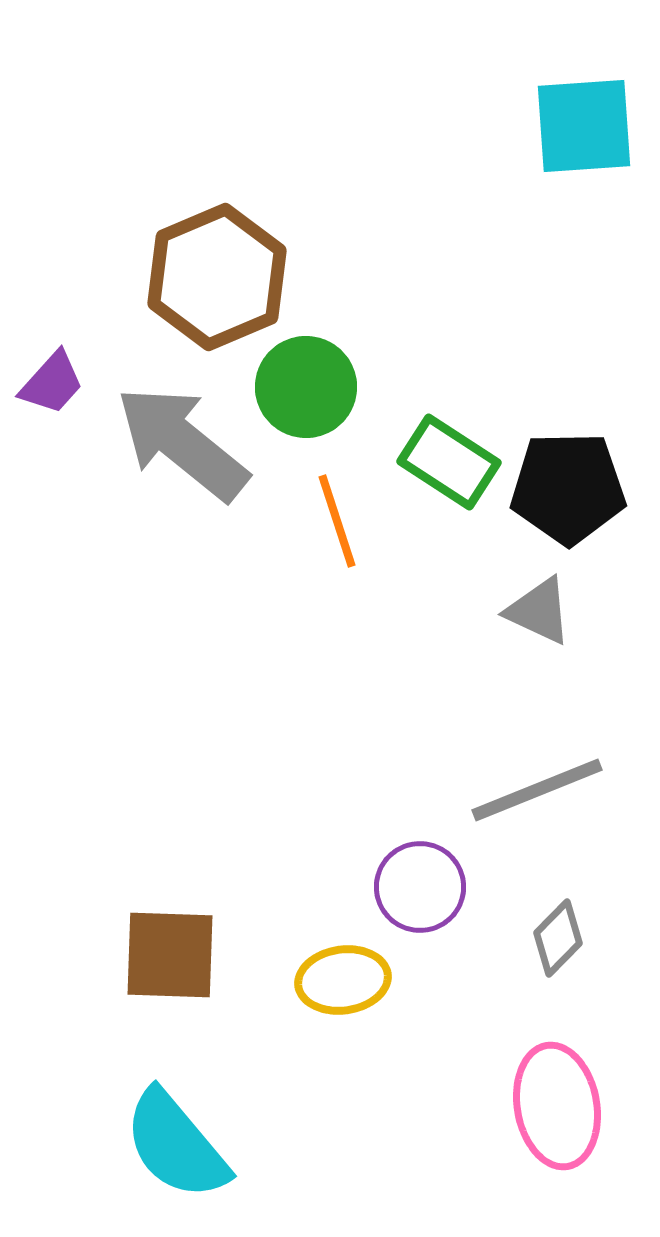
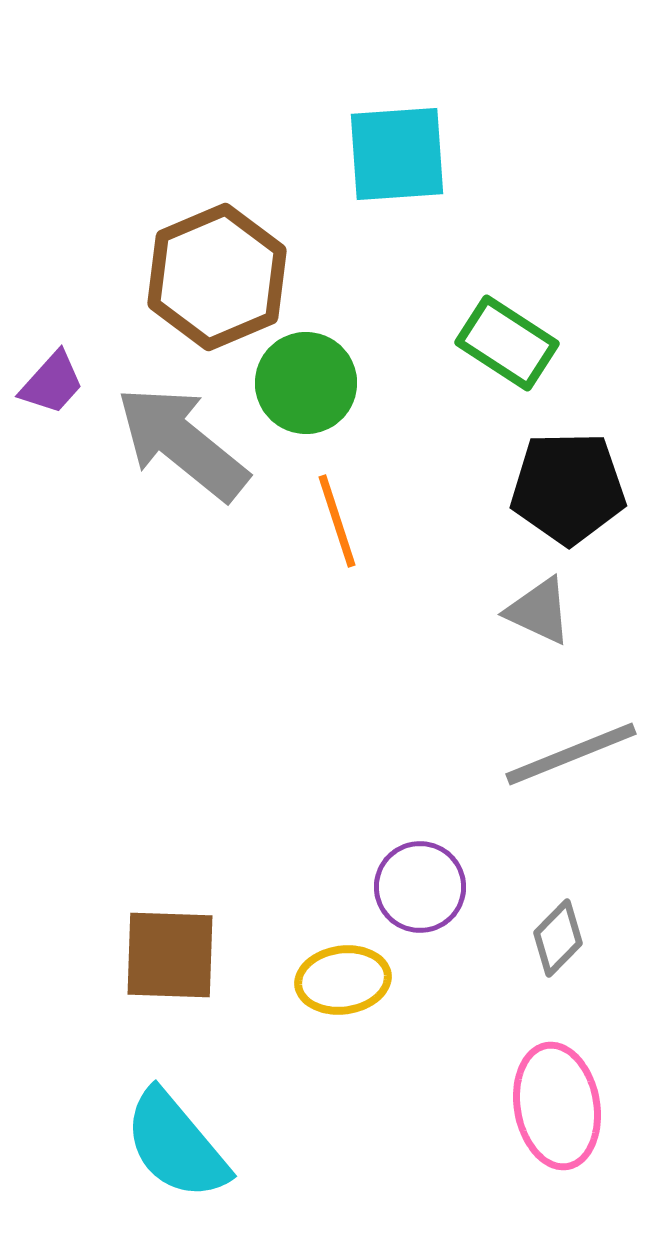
cyan square: moved 187 px left, 28 px down
green circle: moved 4 px up
green rectangle: moved 58 px right, 119 px up
gray line: moved 34 px right, 36 px up
